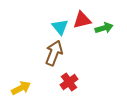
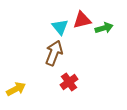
yellow arrow: moved 5 px left, 1 px down
